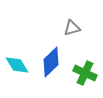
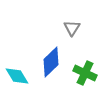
gray triangle: rotated 42 degrees counterclockwise
cyan diamond: moved 11 px down
